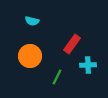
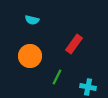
cyan semicircle: moved 1 px up
red rectangle: moved 2 px right
cyan cross: moved 22 px down; rotated 14 degrees clockwise
